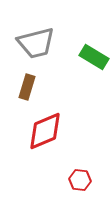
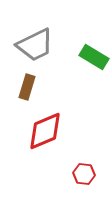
gray trapezoid: moved 1 px left, 2 px down; rotated 12 degrees counterclockwise
red hexagon: moved 4 px right, 6 px up
